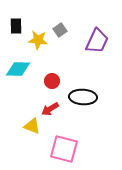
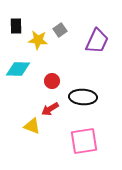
pink square: moved 20 px right, 8 px up; rotated 24 degrees counterclockwise
